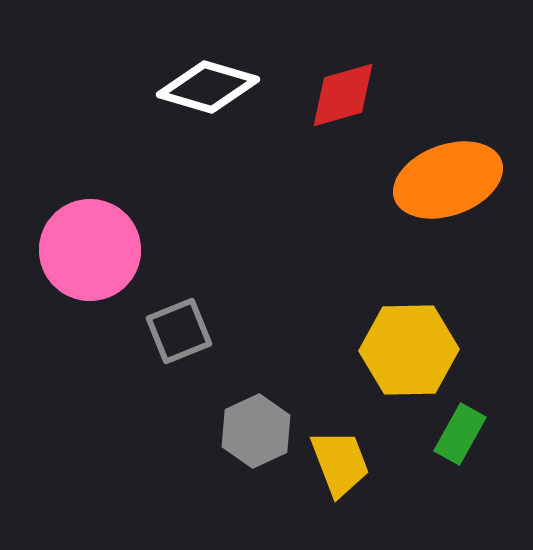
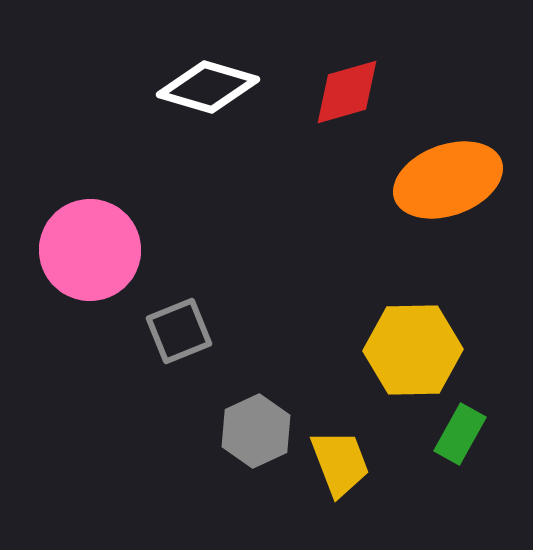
red diamond: moved 4 px right, 3 px up
yellow hexagon: moved 4 px right
